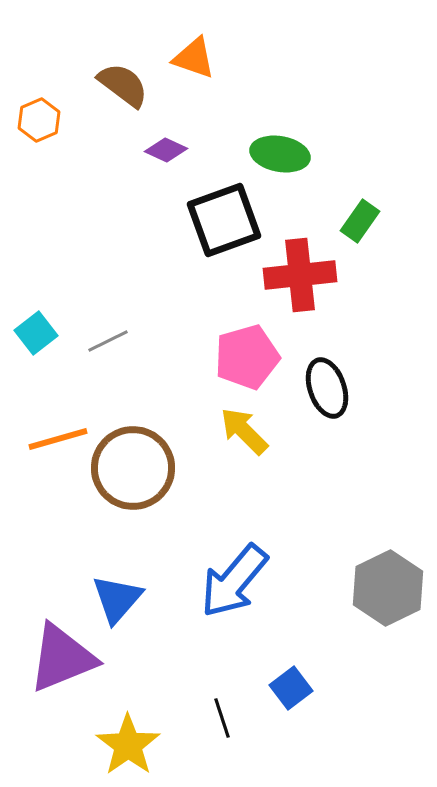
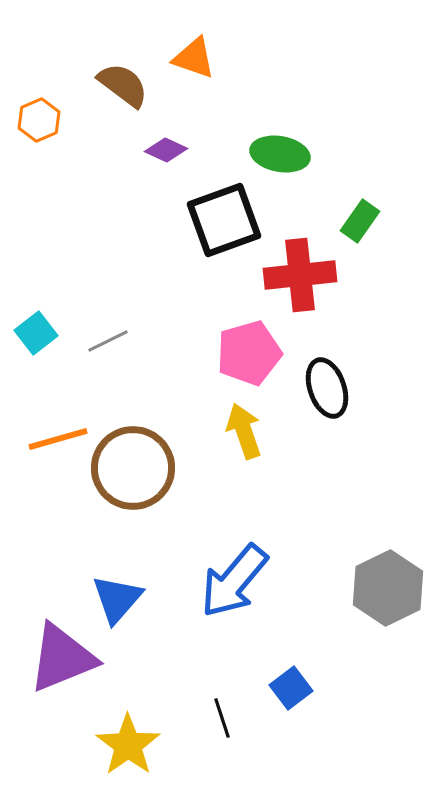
pink pentagon: moved 2 px right, 4 px up
yellow arrow: rotated 26 degrees clockwise
